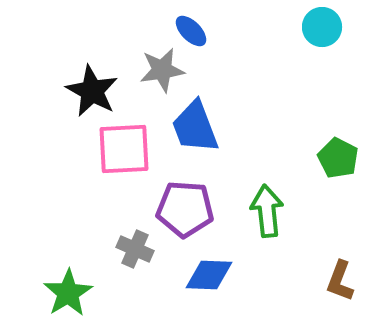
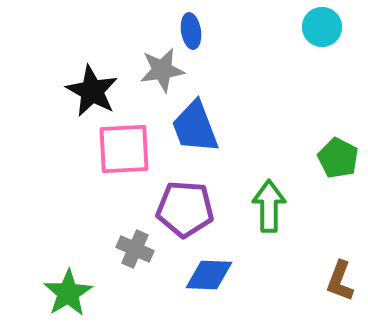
blue ellipse: rotated 36 degrees clockwise
green arrow: moved 2 px right, 5 px up; rotated 6 degrees clockwise
